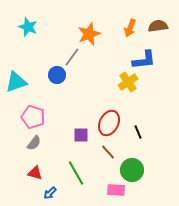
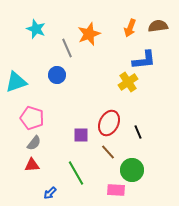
cyan star: moved 8 px right, 2 px down
gray line: moved 5 px left, 9 px up; rotated 60 degrees counterclockwise
pink pentagon: moved 1 px left, 1 px down
red triangle: moved 3 px left, 8 px up; rotated 21 degrees counterclockwise
